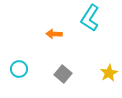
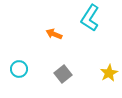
orange arrow: rotated 21 degrees clockwise
gray square: rotated 12 degrees clockwise
